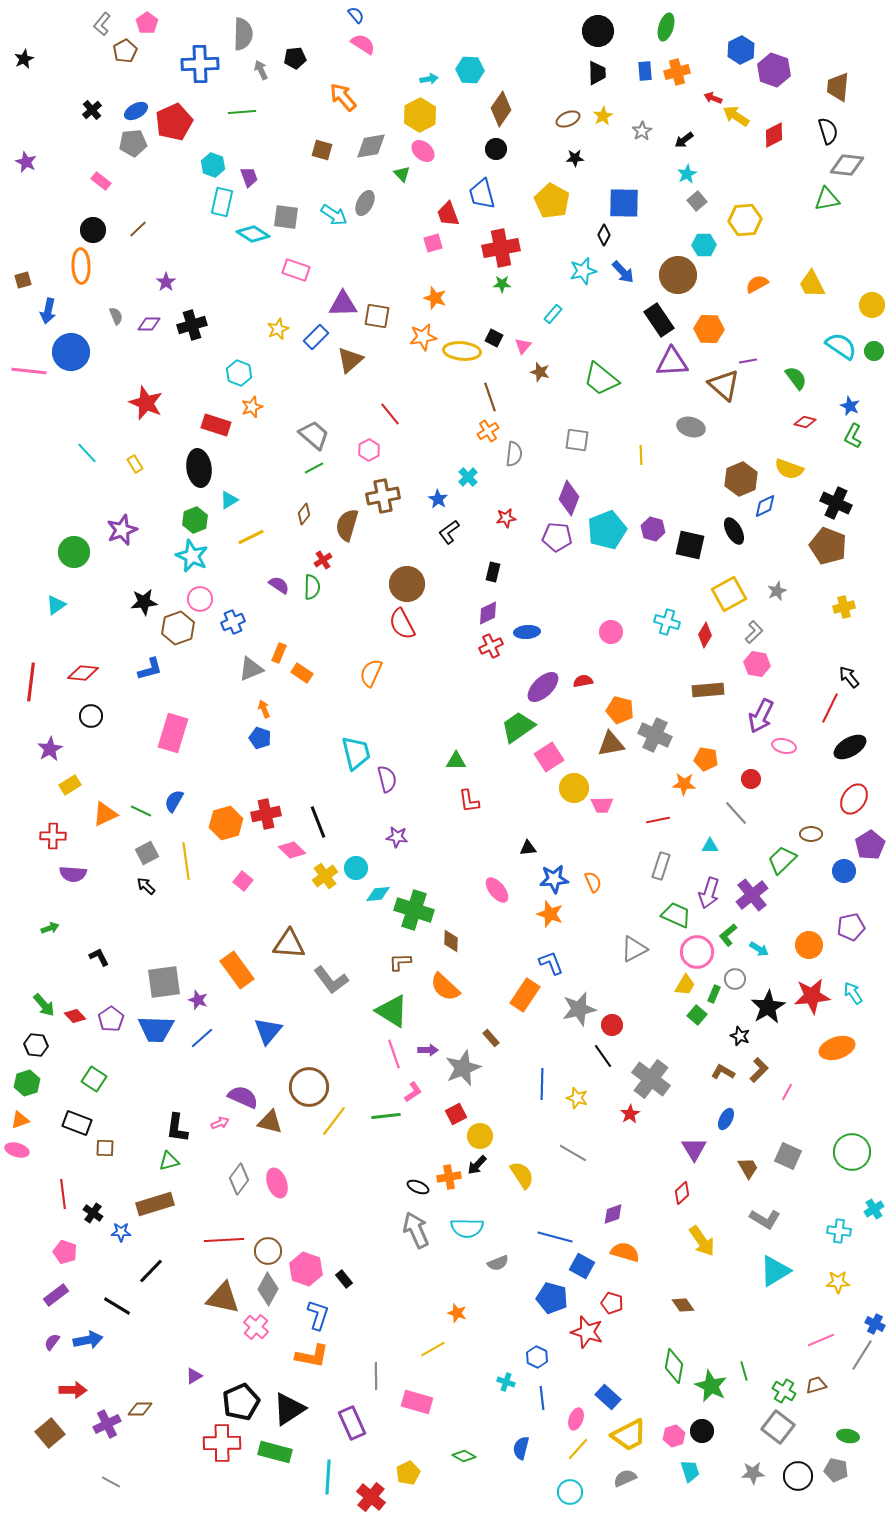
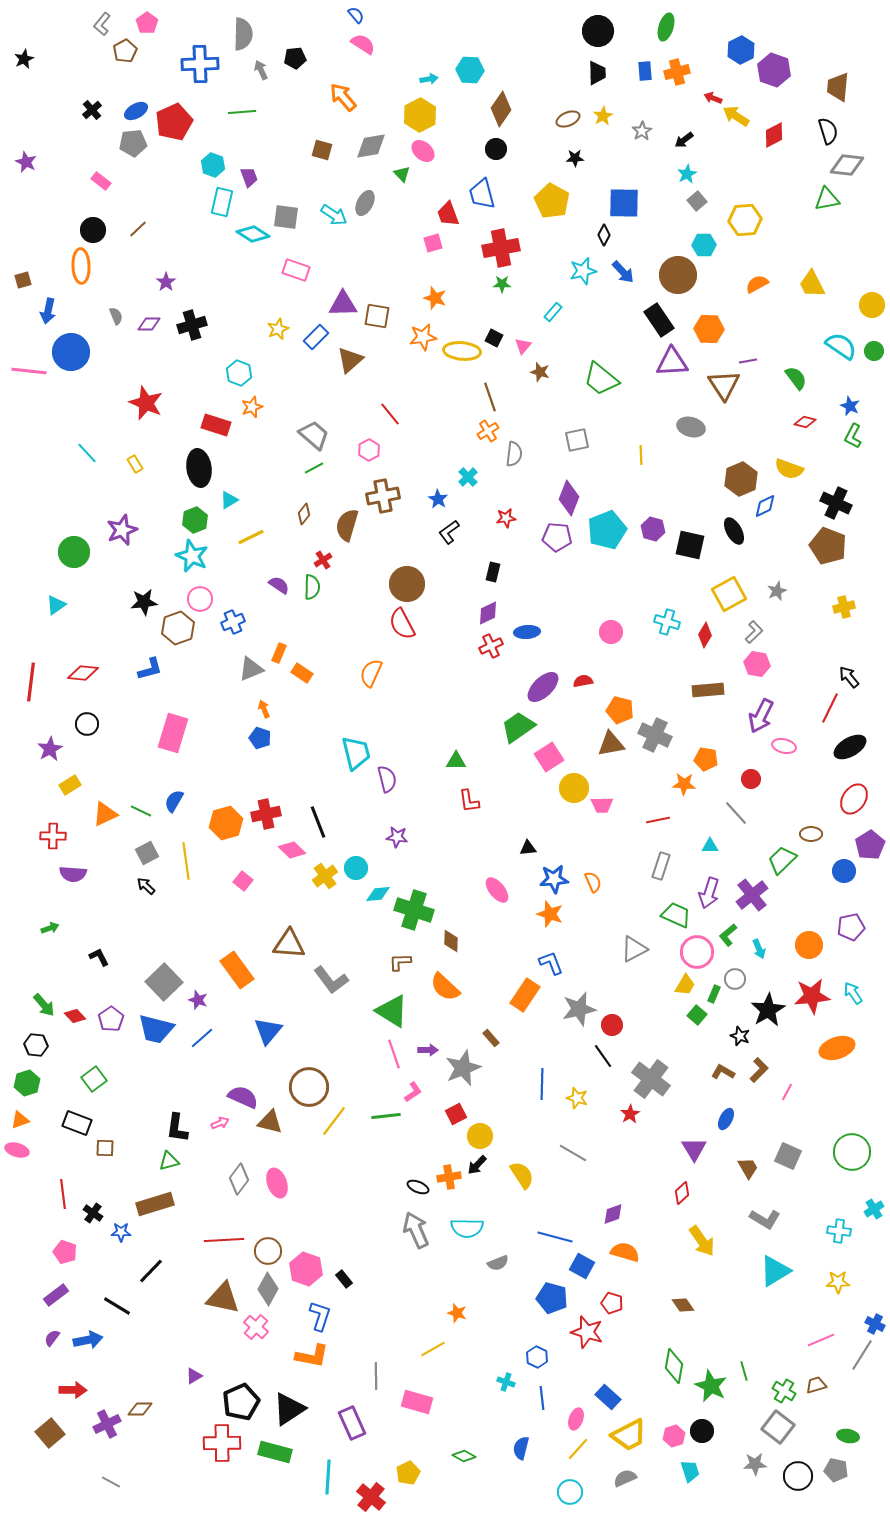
cyan rectangle at (553, 314): moved 2 px up
brown triangle at (724, 385): rotated 16 degrees clockwise
gray square at (577, 440): rotated 20 degrees counterclockwise
black circle at (91, 716): moved 4 px left, 8 px down
cyan arrow at (759, 949): rotated 36 degrees clockwise
gray square at (164, 982): rotated 36 degrees counterclockwise
black star at (768, 1007): moved 3 px down
blue trapezoid at (156, 1029): rotated 12 degrees clockwise
green square at (94, 1079): rotated 20 degrees clockwise
blue L-shape at (318, 1315): moved 2 px right, 1 px down
purple semicircle at (52, 1342): moved 4 px up
gray star at (753, 1473): moved 2 px right, 9 px up
